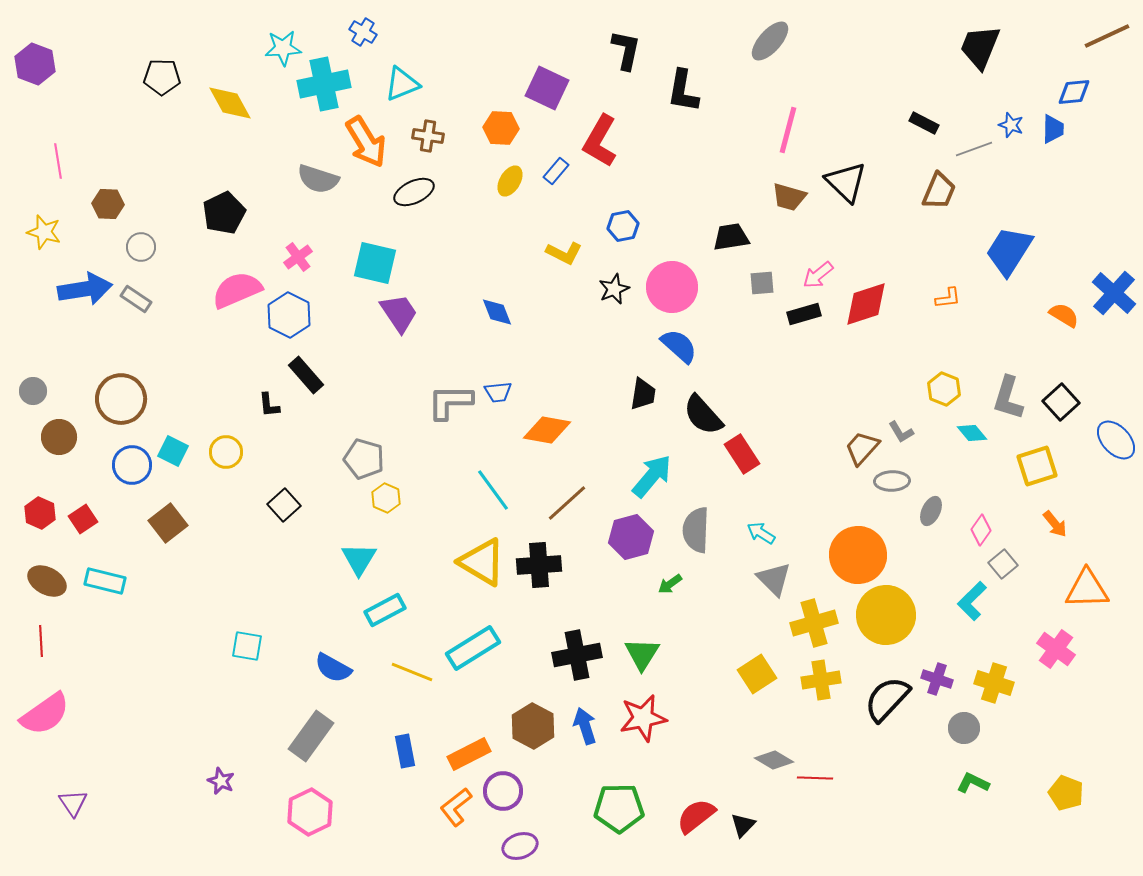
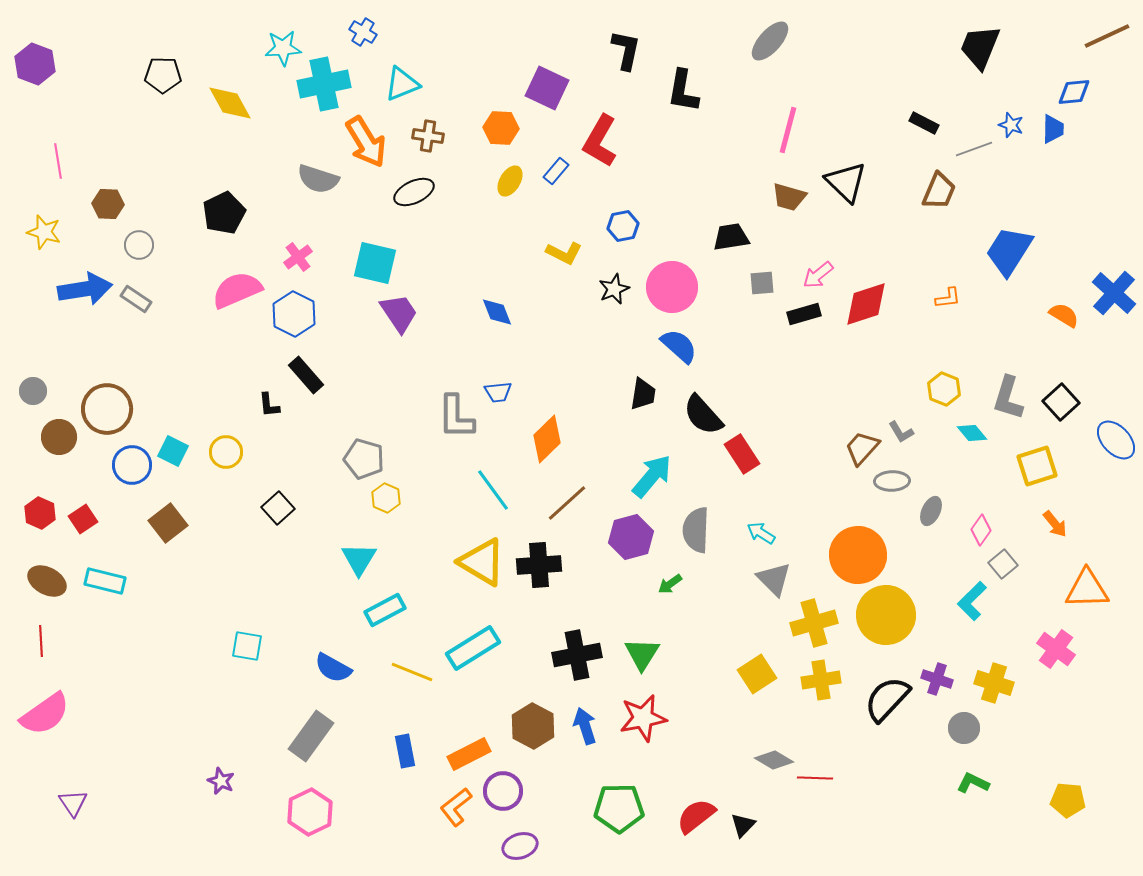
black pentagon at (162, 77): moved 1 px right, 2 px up
gray circle at (141, 247): moved 2 px left, 2 px up
blue hexagon at (289, 315): moved 5 px right, 1 px up
brown circle at (121, 399): moved 14 px left, 10 px down
gray L-shape at (450, 402): moved 6 px right, 15 px down; rotated 90 degrees counterclockwise
orange diamond at (547, 430): moved 9 px down; rotated 54 degrees counterclockwise
black square at (284, 505): moved 6 px left, 3 px down
yellow pentagon at (1066, 793): moved 2 px right, 7 px down; rotated 16 degrees counterclockwise
